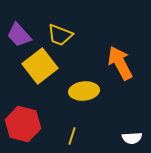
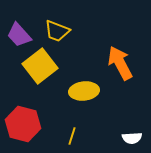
yellow trapezoid: moved 3 px left, 4 px up
